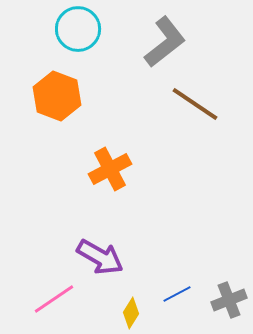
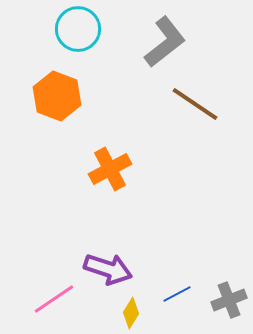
purple arrow: moved 8 px right, 12 px down; rotated 12 degrees counterclockwise
